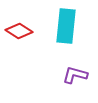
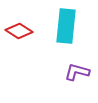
purple L-shape: moved 2 px right, 3 px up
